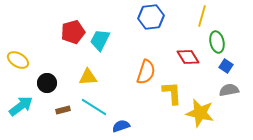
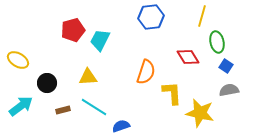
red pentagon: moved 2 px up
